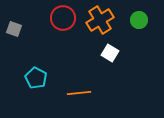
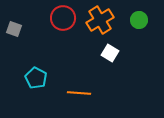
orange line: rotated 10 degrees clockwise
